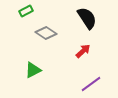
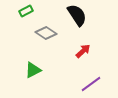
black semicircle: moved 10 px left, 3 px up
